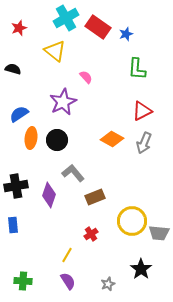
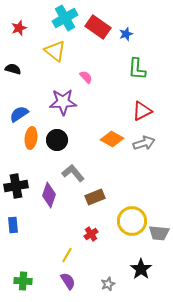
cyan cross: moved 1 px left
purple star: rotated 24 degrees clockwise
gray arrow: rotated 130 degrees counterclockwise
